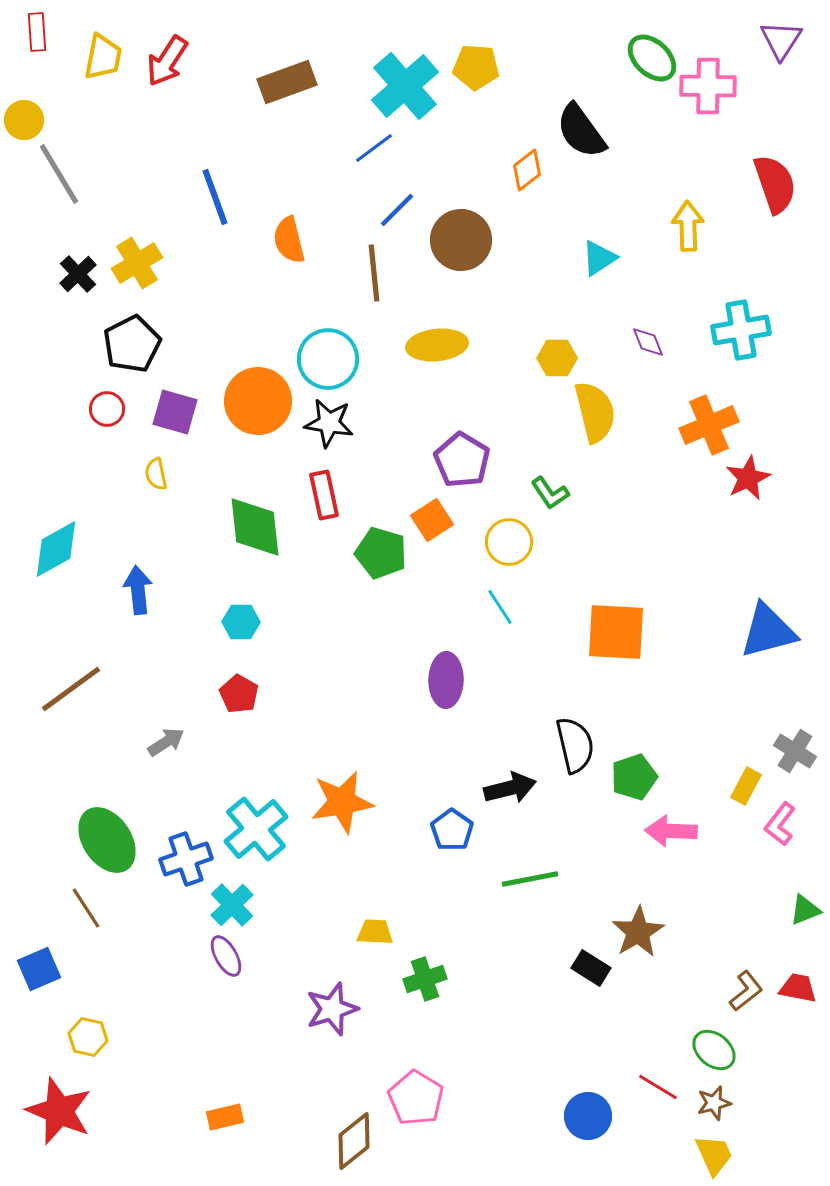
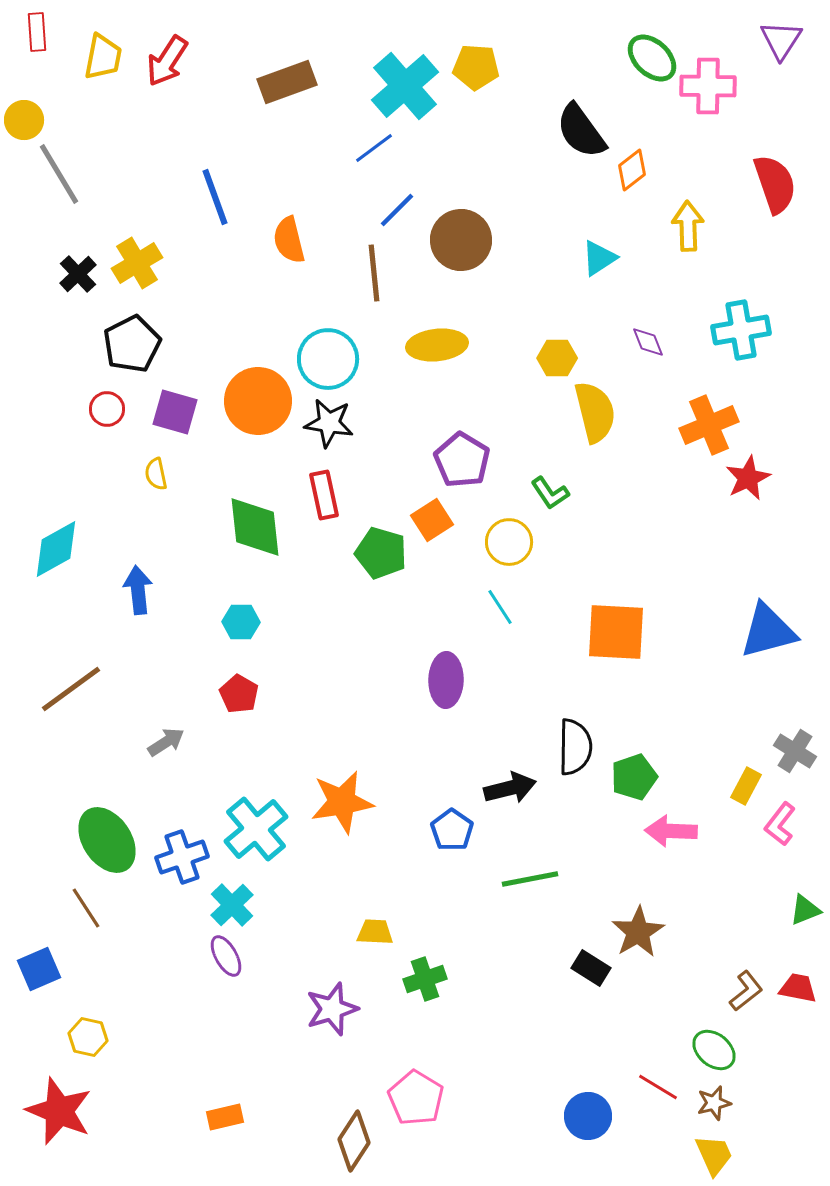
orange diamond at (527, 170): moved 105 px right
black semicircle at (575, 745): moved 2 px down; rotated 14 degrees clockwise
blue cross at (186, 859): moved 4 px left, 2 px up
brown diamond at (354, 1141): rotated 18 degrees counterclockwise
